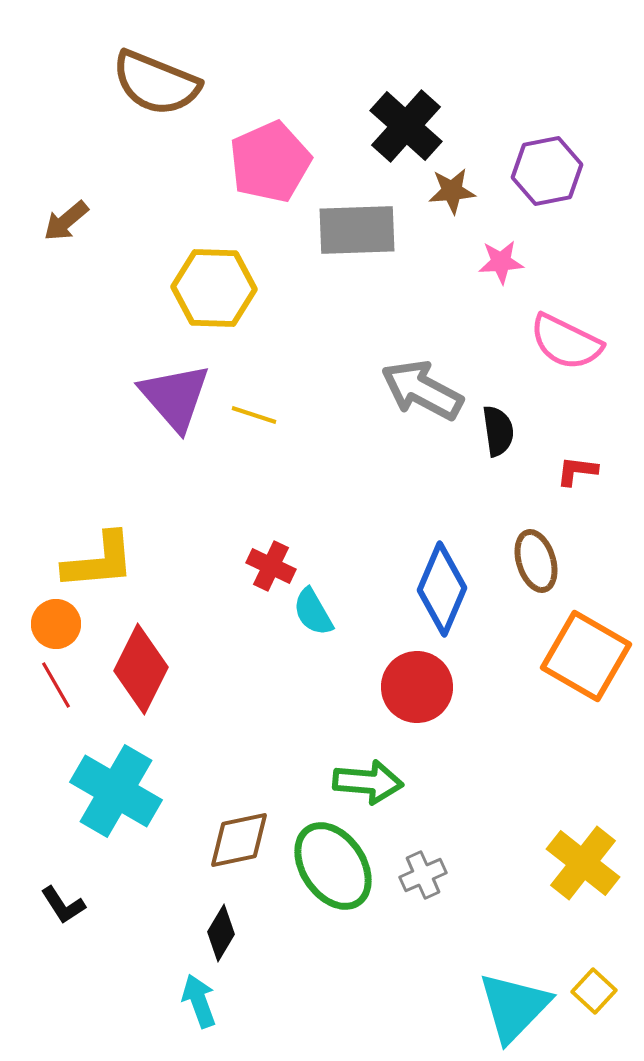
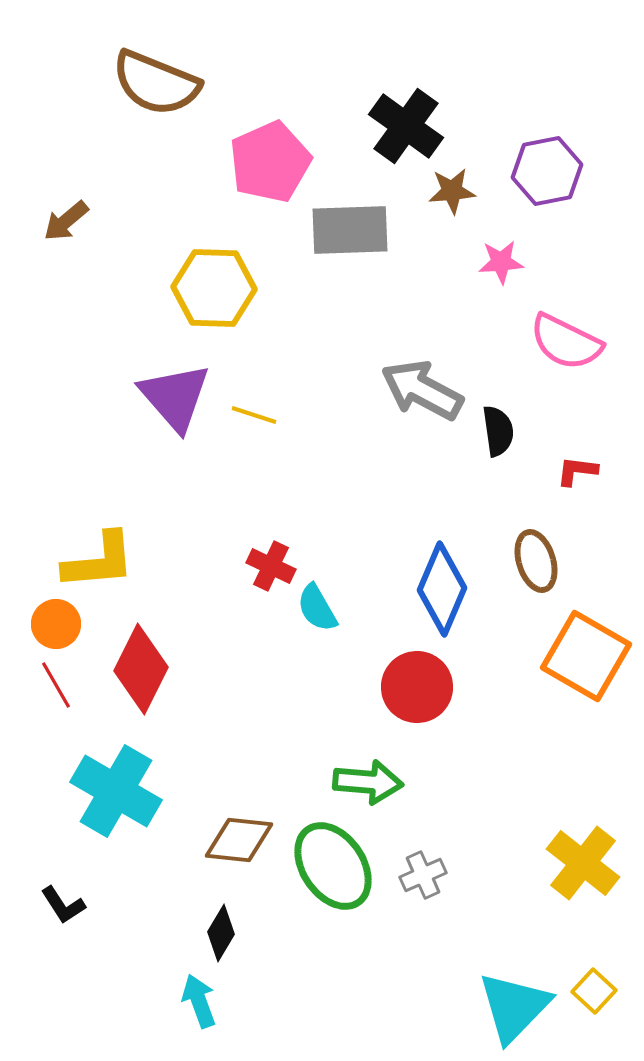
black cross: rotated 6 degrees counterclockwise
gray rectangle: moved 7 px left
cyan semicircle: moved 4 px right, 4 px up
brown diamond: rotated 18 degrees clockwise
